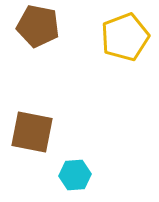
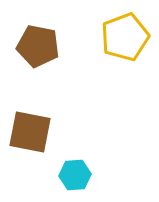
brown pentagon: moved 20 px down
brown square: moved 2 px left
